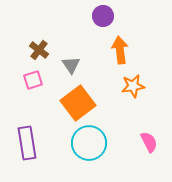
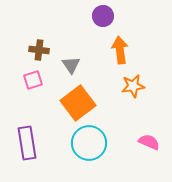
brown cross: rotated 30 degrees counterclockwise
pink semicircle: rotated 40 degrees counterclockwise
